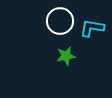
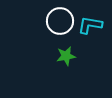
cyan L-shape: moved 2 px left, 3 px up
